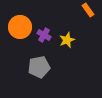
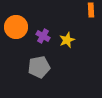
orange rectangle: moved 3 px right; rotated 32 degrees clockwise
orange circle: moved 4 px left
purple cross: moved 1 px left, 1 px down
